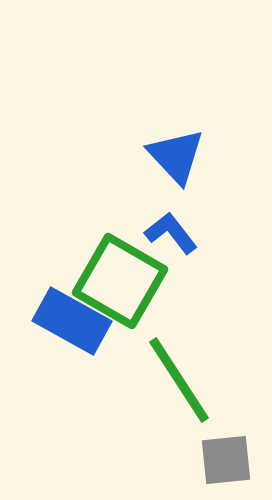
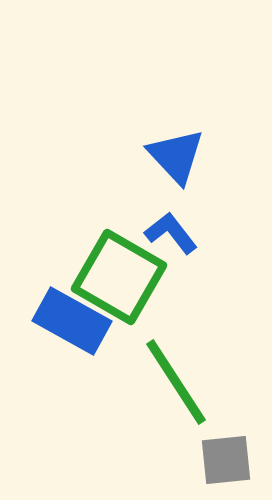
green square: moved 1 px left, 4 px up
green line: moved 3 px left, 2 px down
